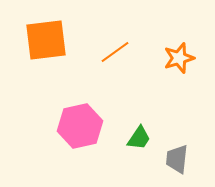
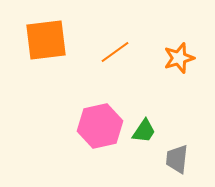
pink hexagon: moved 20 px right
green trapezoid: moved 5 px right, 7 px up
